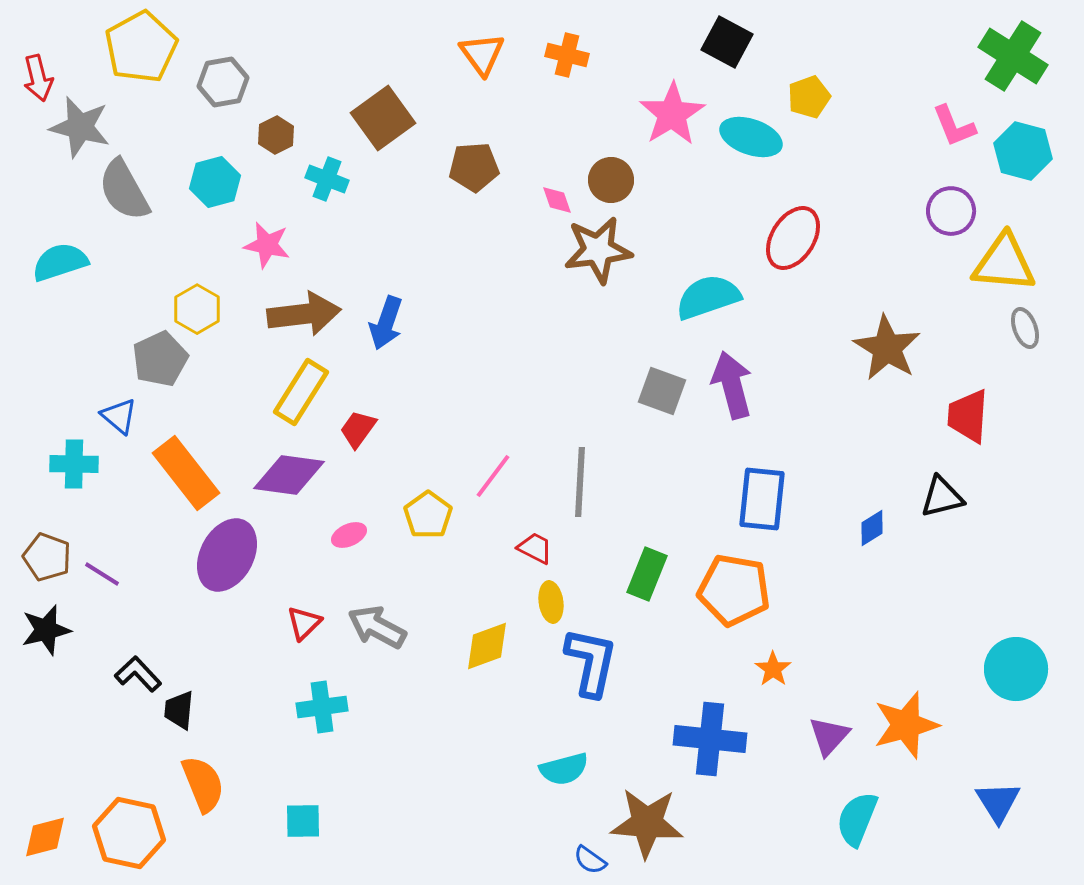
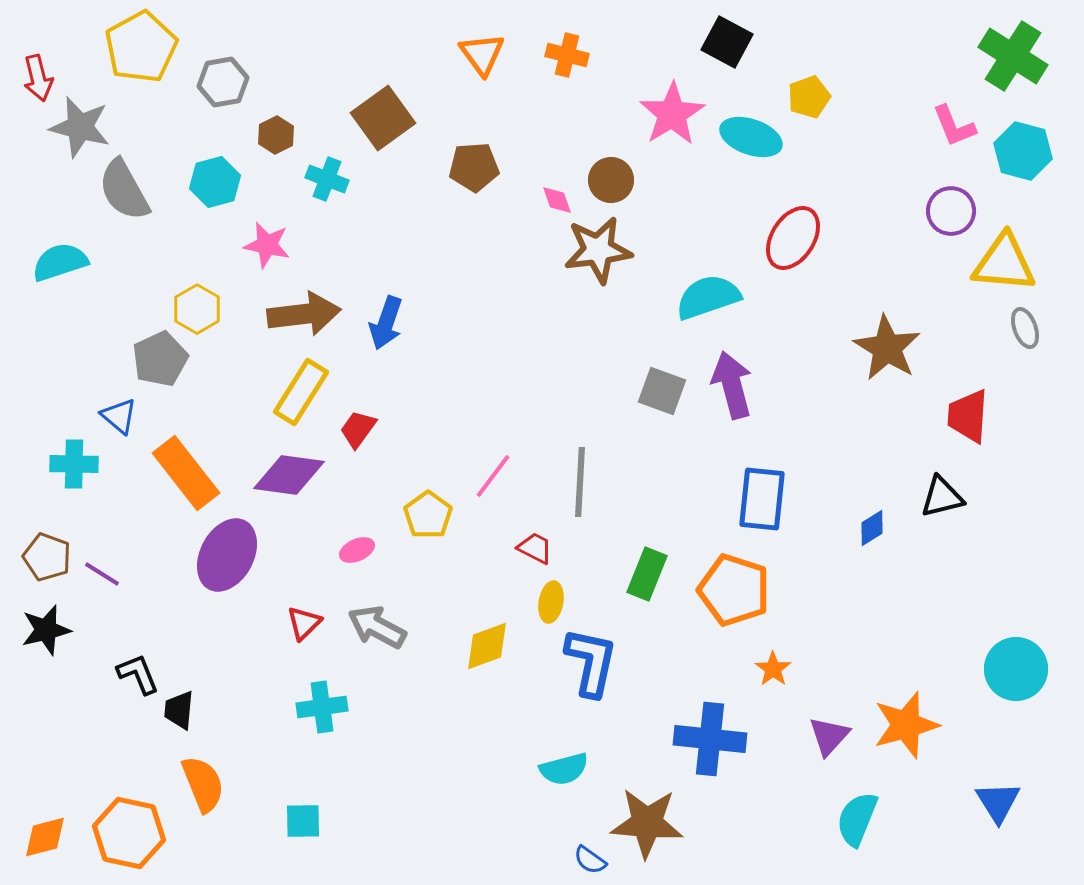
pink ellipse at (349, 535): moved 8 px right, 15 px down
orange pentagon at (734, 590): rotated 8 degrees clockwise
yellow ellipse at (551, 602): rotated 18 degrees clockwise
black L-shape at (138, 674): rotated 21 degrees clockwise
